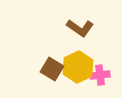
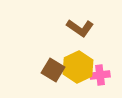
brown square: moved 1 px right, 1 px down
